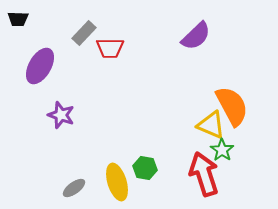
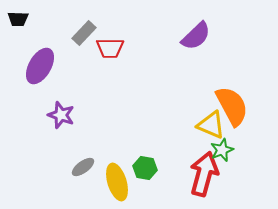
green star: rotated 15 degrees clockwise
red arrow: rotated 33 degrees clockwise
gray ellipse: moved 9 px right, 21 px up
